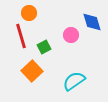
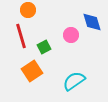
orange circle: moved 1 px left, 3 px up
orange square: rotated 10 degrees clockwise
